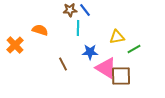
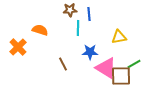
blue line: moved 4 px right, 4 px down; rotated 32 degrees clockwise
yellow triangle: moved 2 px right
orange cross: moved 3 px right, 2 px down
green line: moved 15 px down
